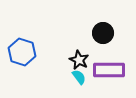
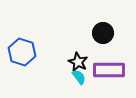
black star: moved 1 px left, 2 px down
